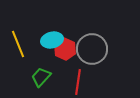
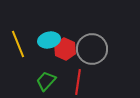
cyan ellipse: moved 3 px left
green trapezoid: moved 5 px right, 4 px down
